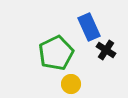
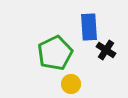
blue rectangle: rotated 20 degrees clockwise
green pentagon: moved 1 px left
